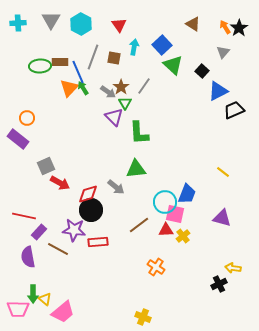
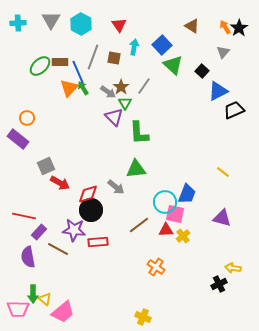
brown triangle at (193, 24): moved 1 px left, 2 px down
green ellipse at (40, 66): rotated 40 degrees counterclockwise
